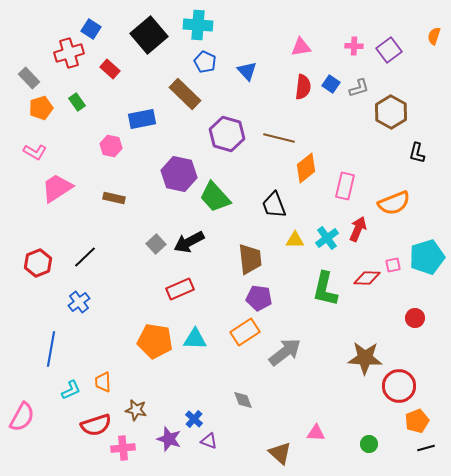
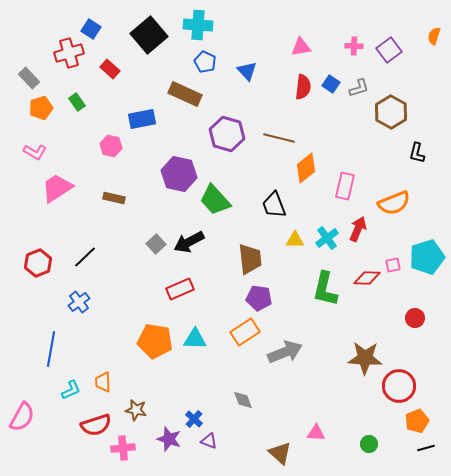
brown rectangle at (185, 94): rotated 20 degrees counterclockwise
green trapezoid at (215, 197): moved 3 px down
gray arrow at (285, 352): rotated 16 degrees clockwise
